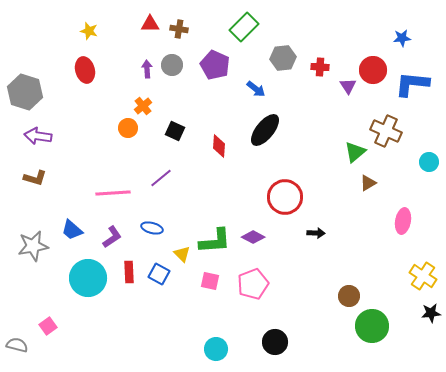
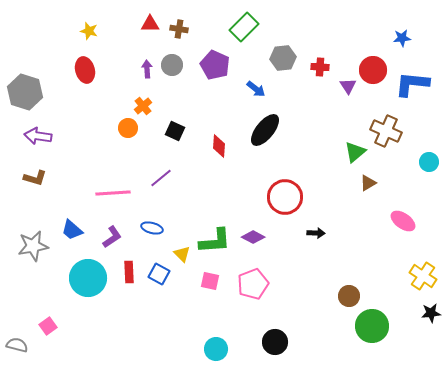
pink ellipse at (403, 221): rotated 65 degrees counterclockwise
